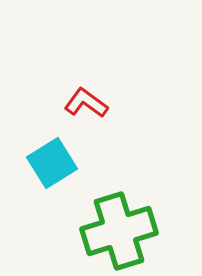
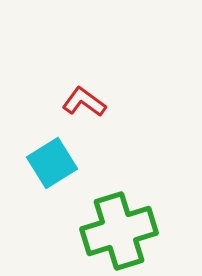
red L-shape: moved 2 px left, 1 px up
